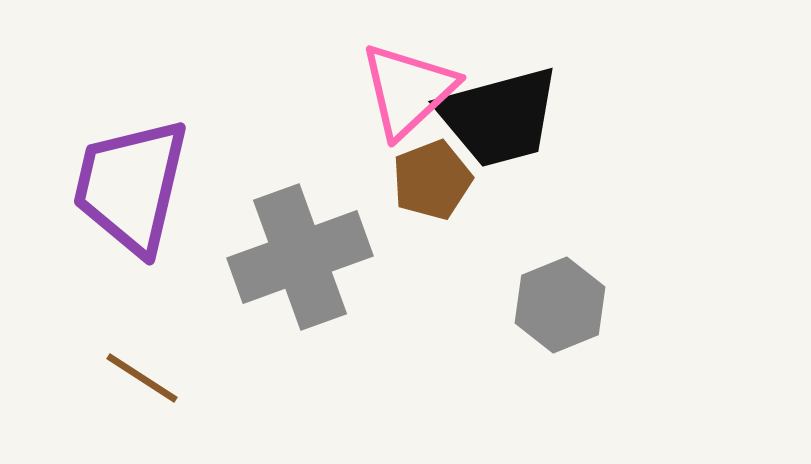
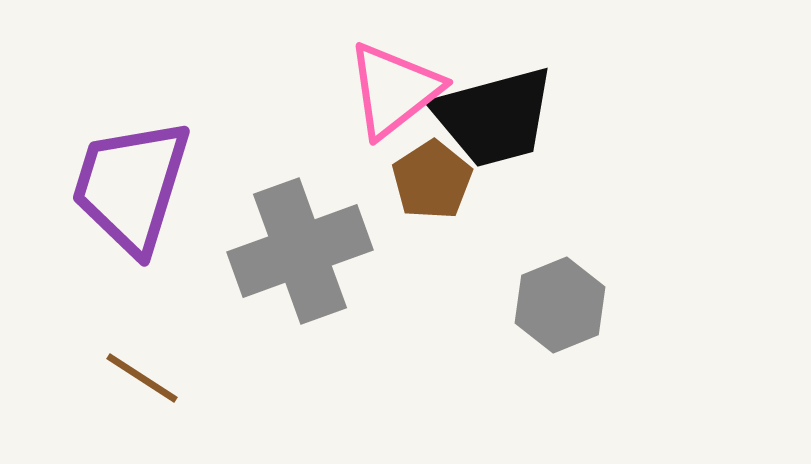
pink triangle: moved 14 px left; rotated 5 degrees clockwise
black trapezoid: moved 5 px left
brown pentagon: rotated 12 degrees counterclockwise
purple trapezoid: rotated 4 degrees clockwise
gray cross: moved 6 px up
